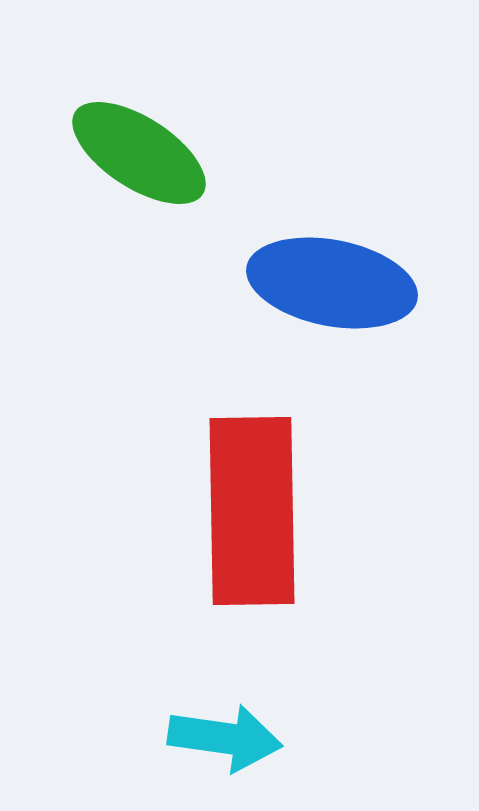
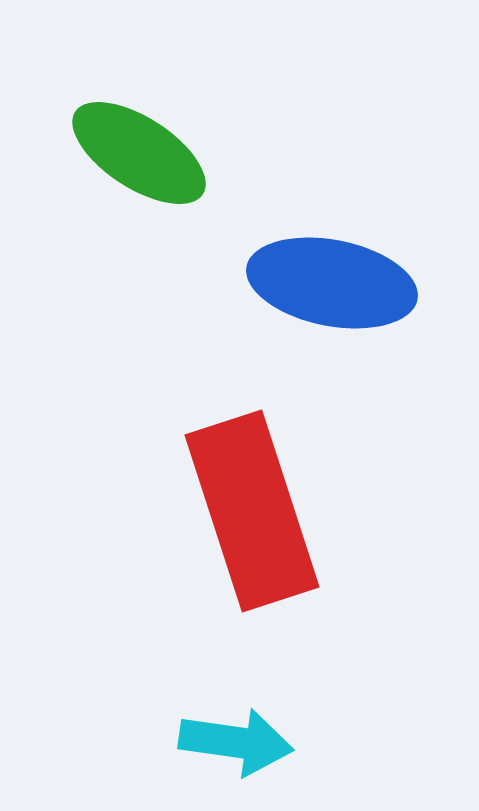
red rectangle: rotated 17 degrees counterclockwise
cyan arrow: moved 11 px right, 4 px down
